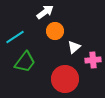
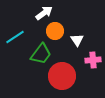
white arrow: moved 1 px left, 1 px down
white triangle: moved 3 px right, 7 px up; rotated 24 degrees counterclockwise
green trapezoid: moved 16 px right, 8 px up
red circle: moved 3 px left, 3 px up
